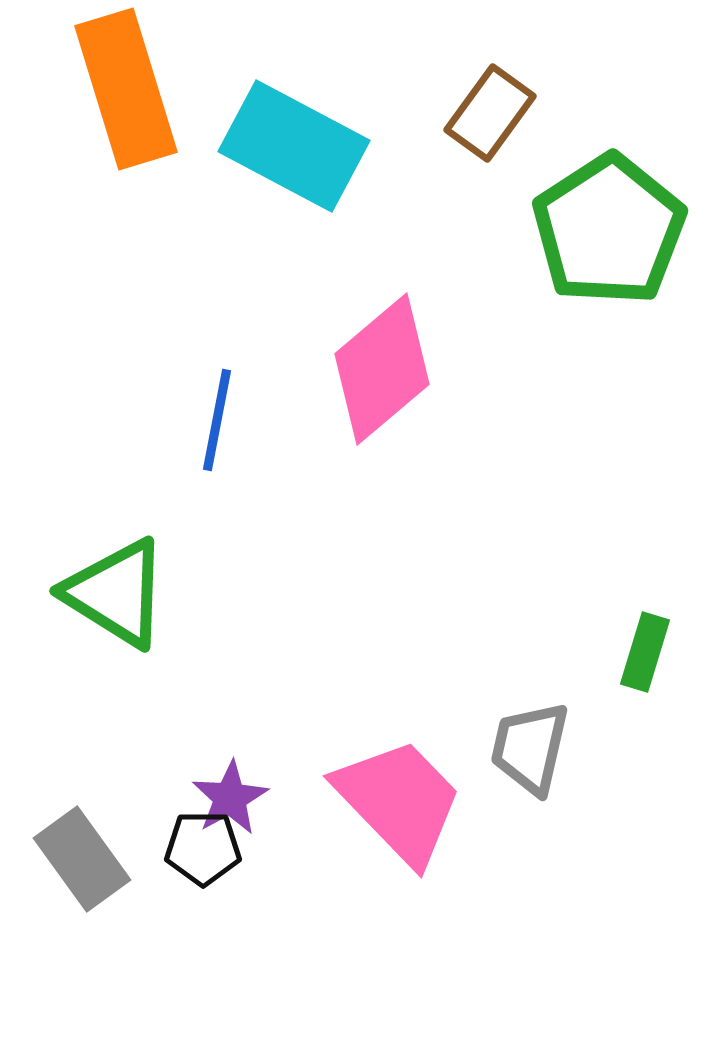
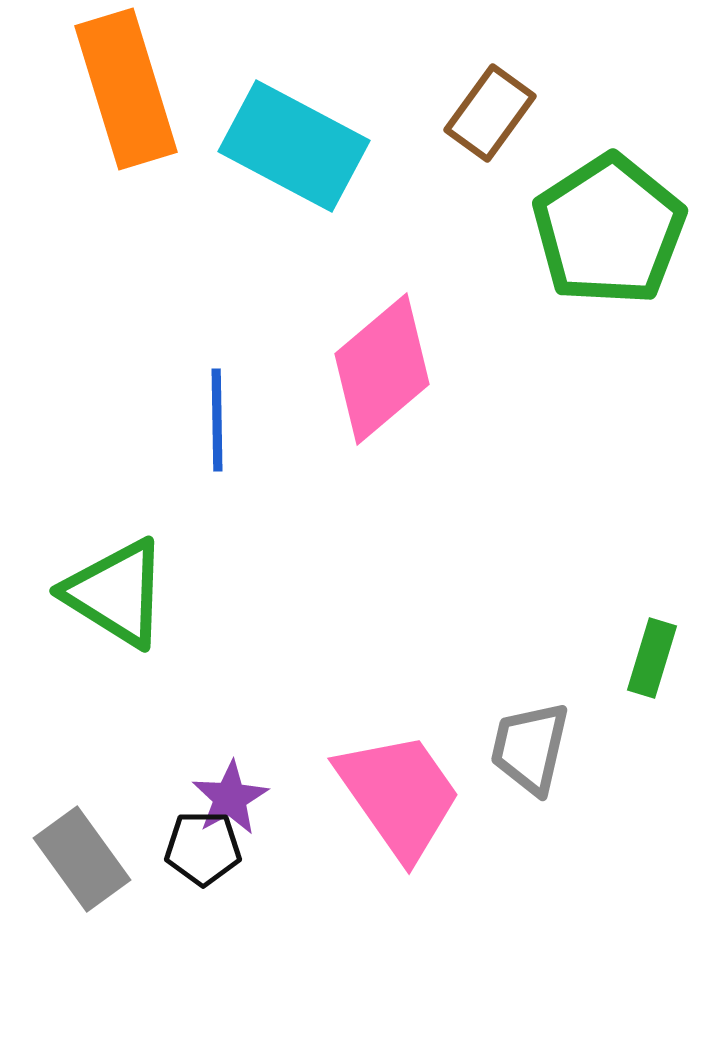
blue line: rotated 12 degrees counterclockwise
green rectangle: moved 7 px right, 6 px down
pink trapezoid: moved 6 px up; rotated 9 degrees clockwise
